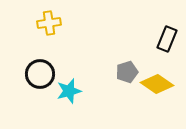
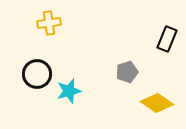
black circle: moved 3 px left
yellow diamond: moved 19 px down
